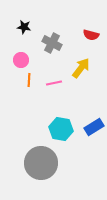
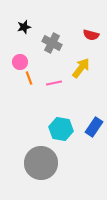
black star: rotated 24 degrees counterclockwise
pink circle: moved 1 px left, 2 px down
orange line: moved 2 px up; rotated 24 degrees counterclockwise
blue rectangle: rotated 24 degrees counterclockwise
